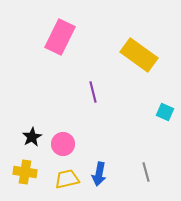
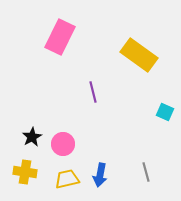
blue arrow: moved 1 px right, 1 px down
